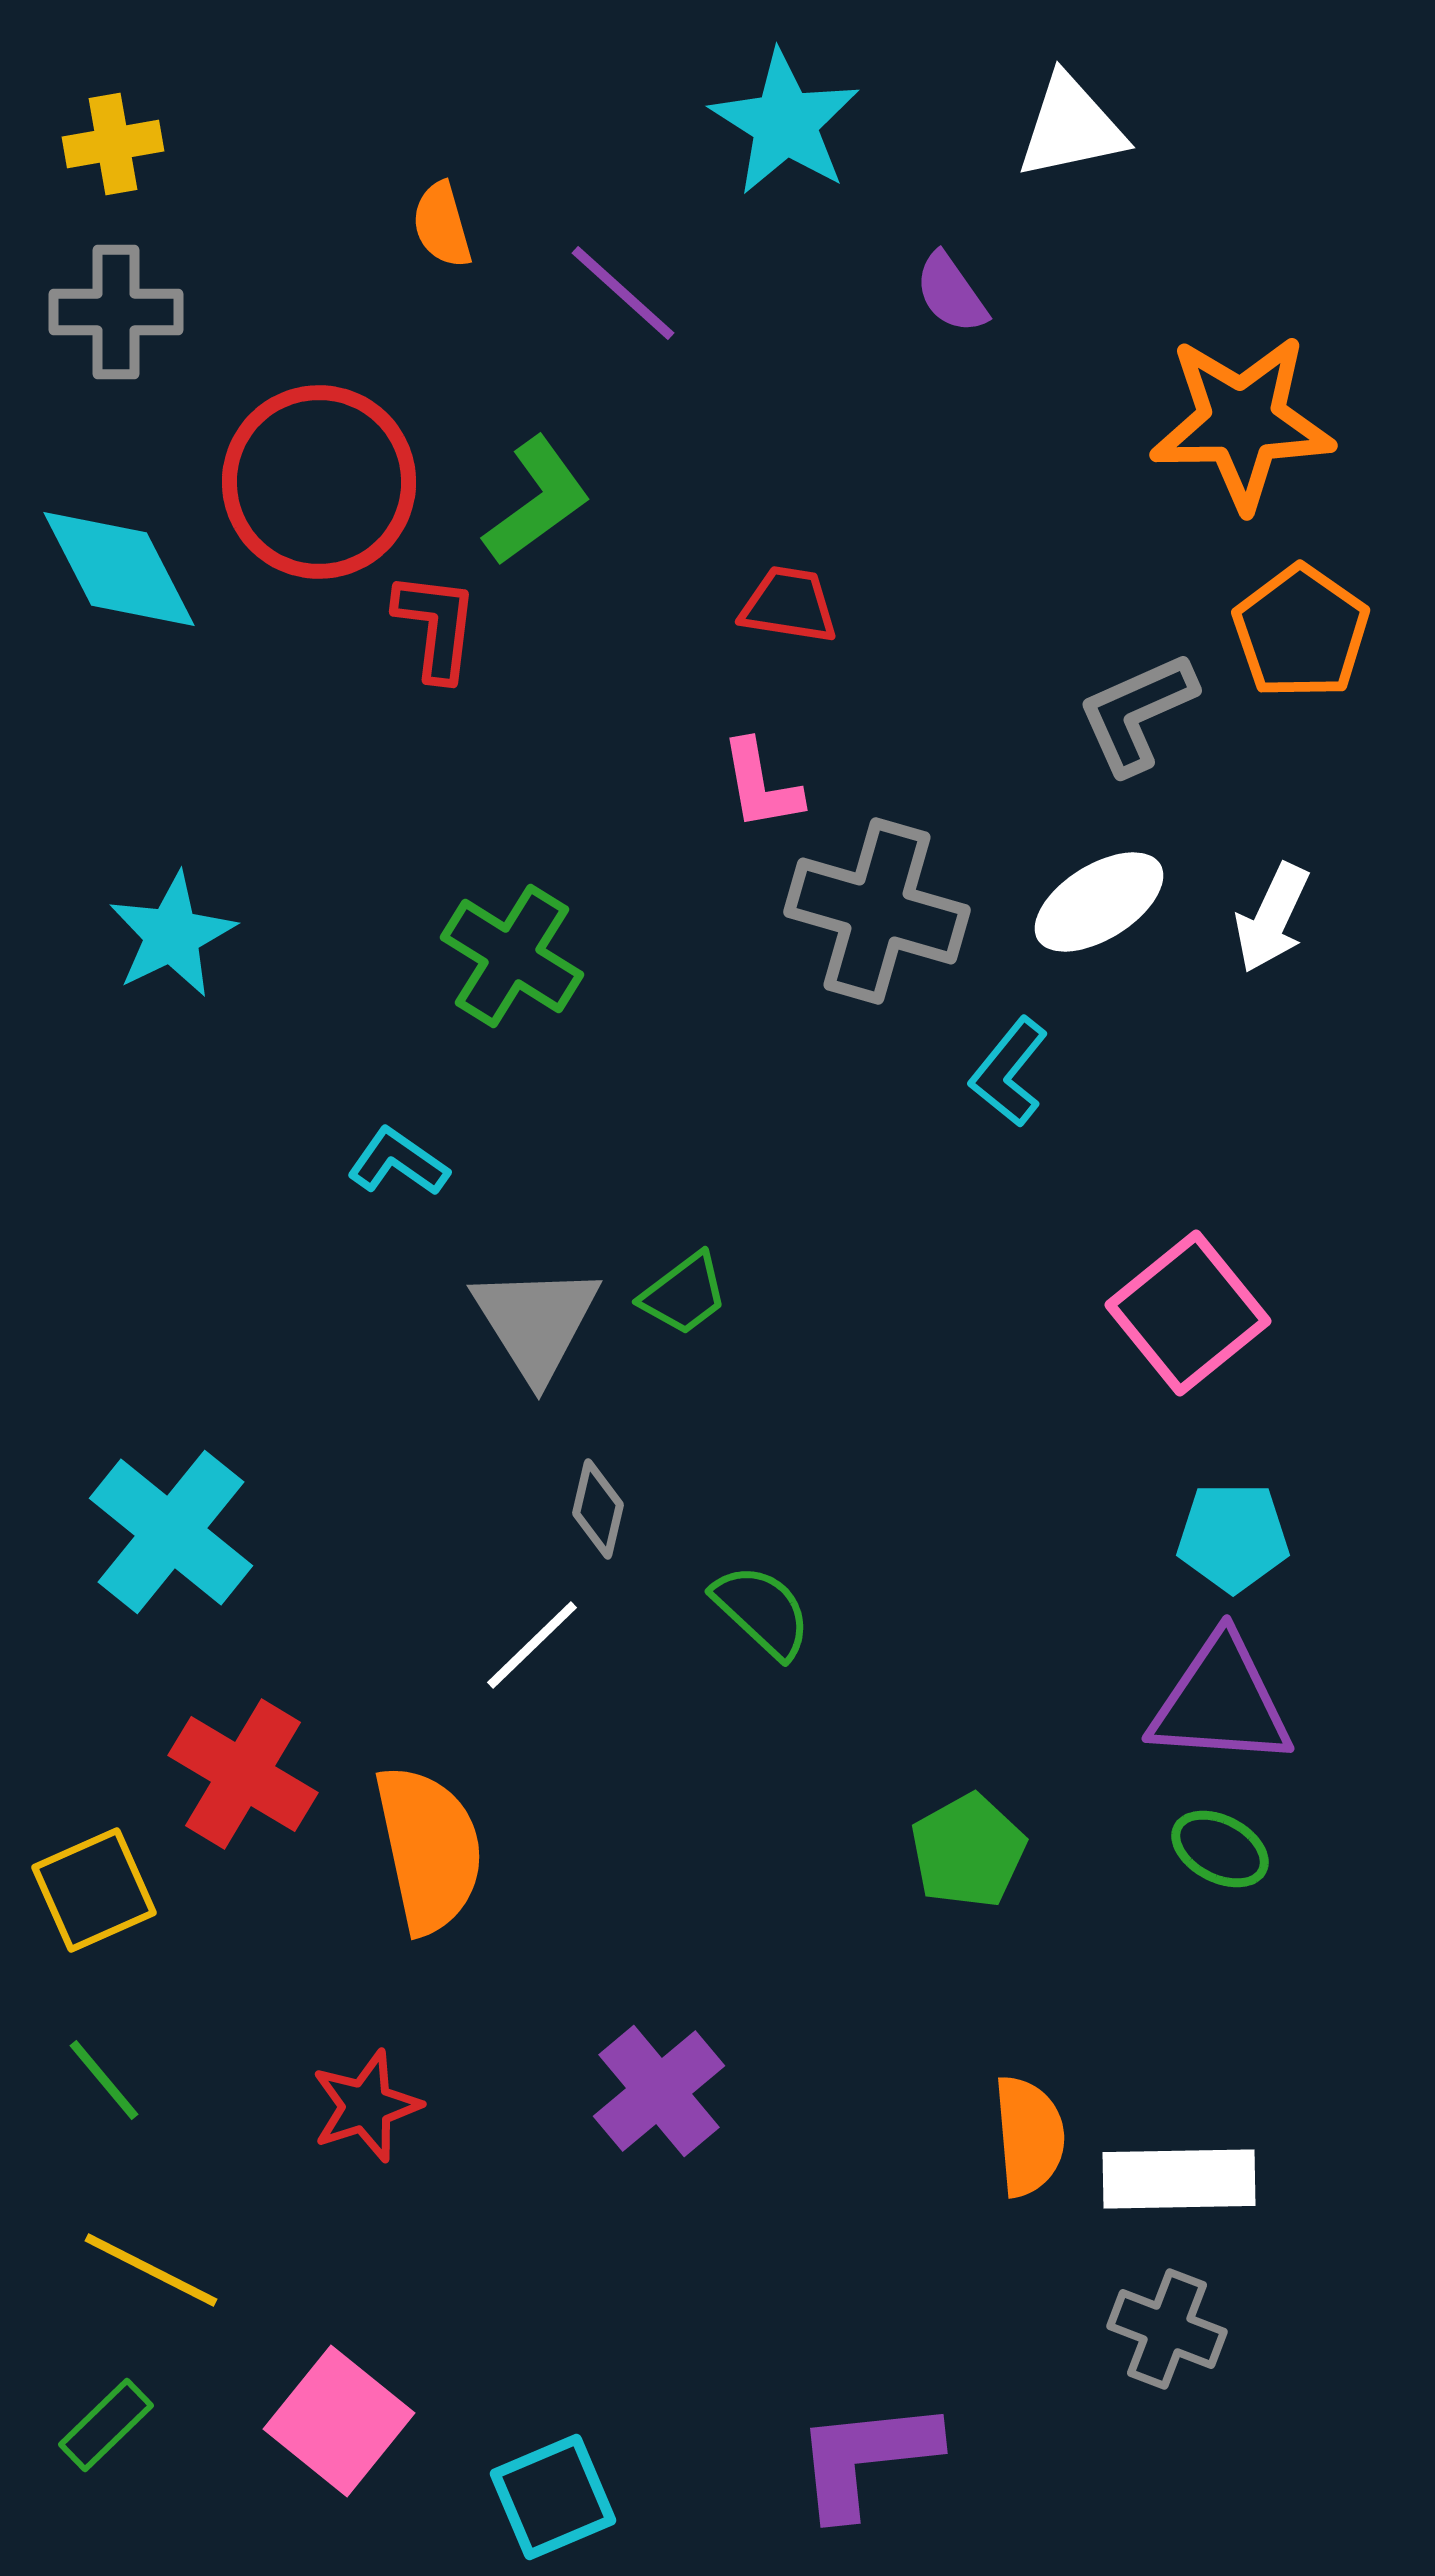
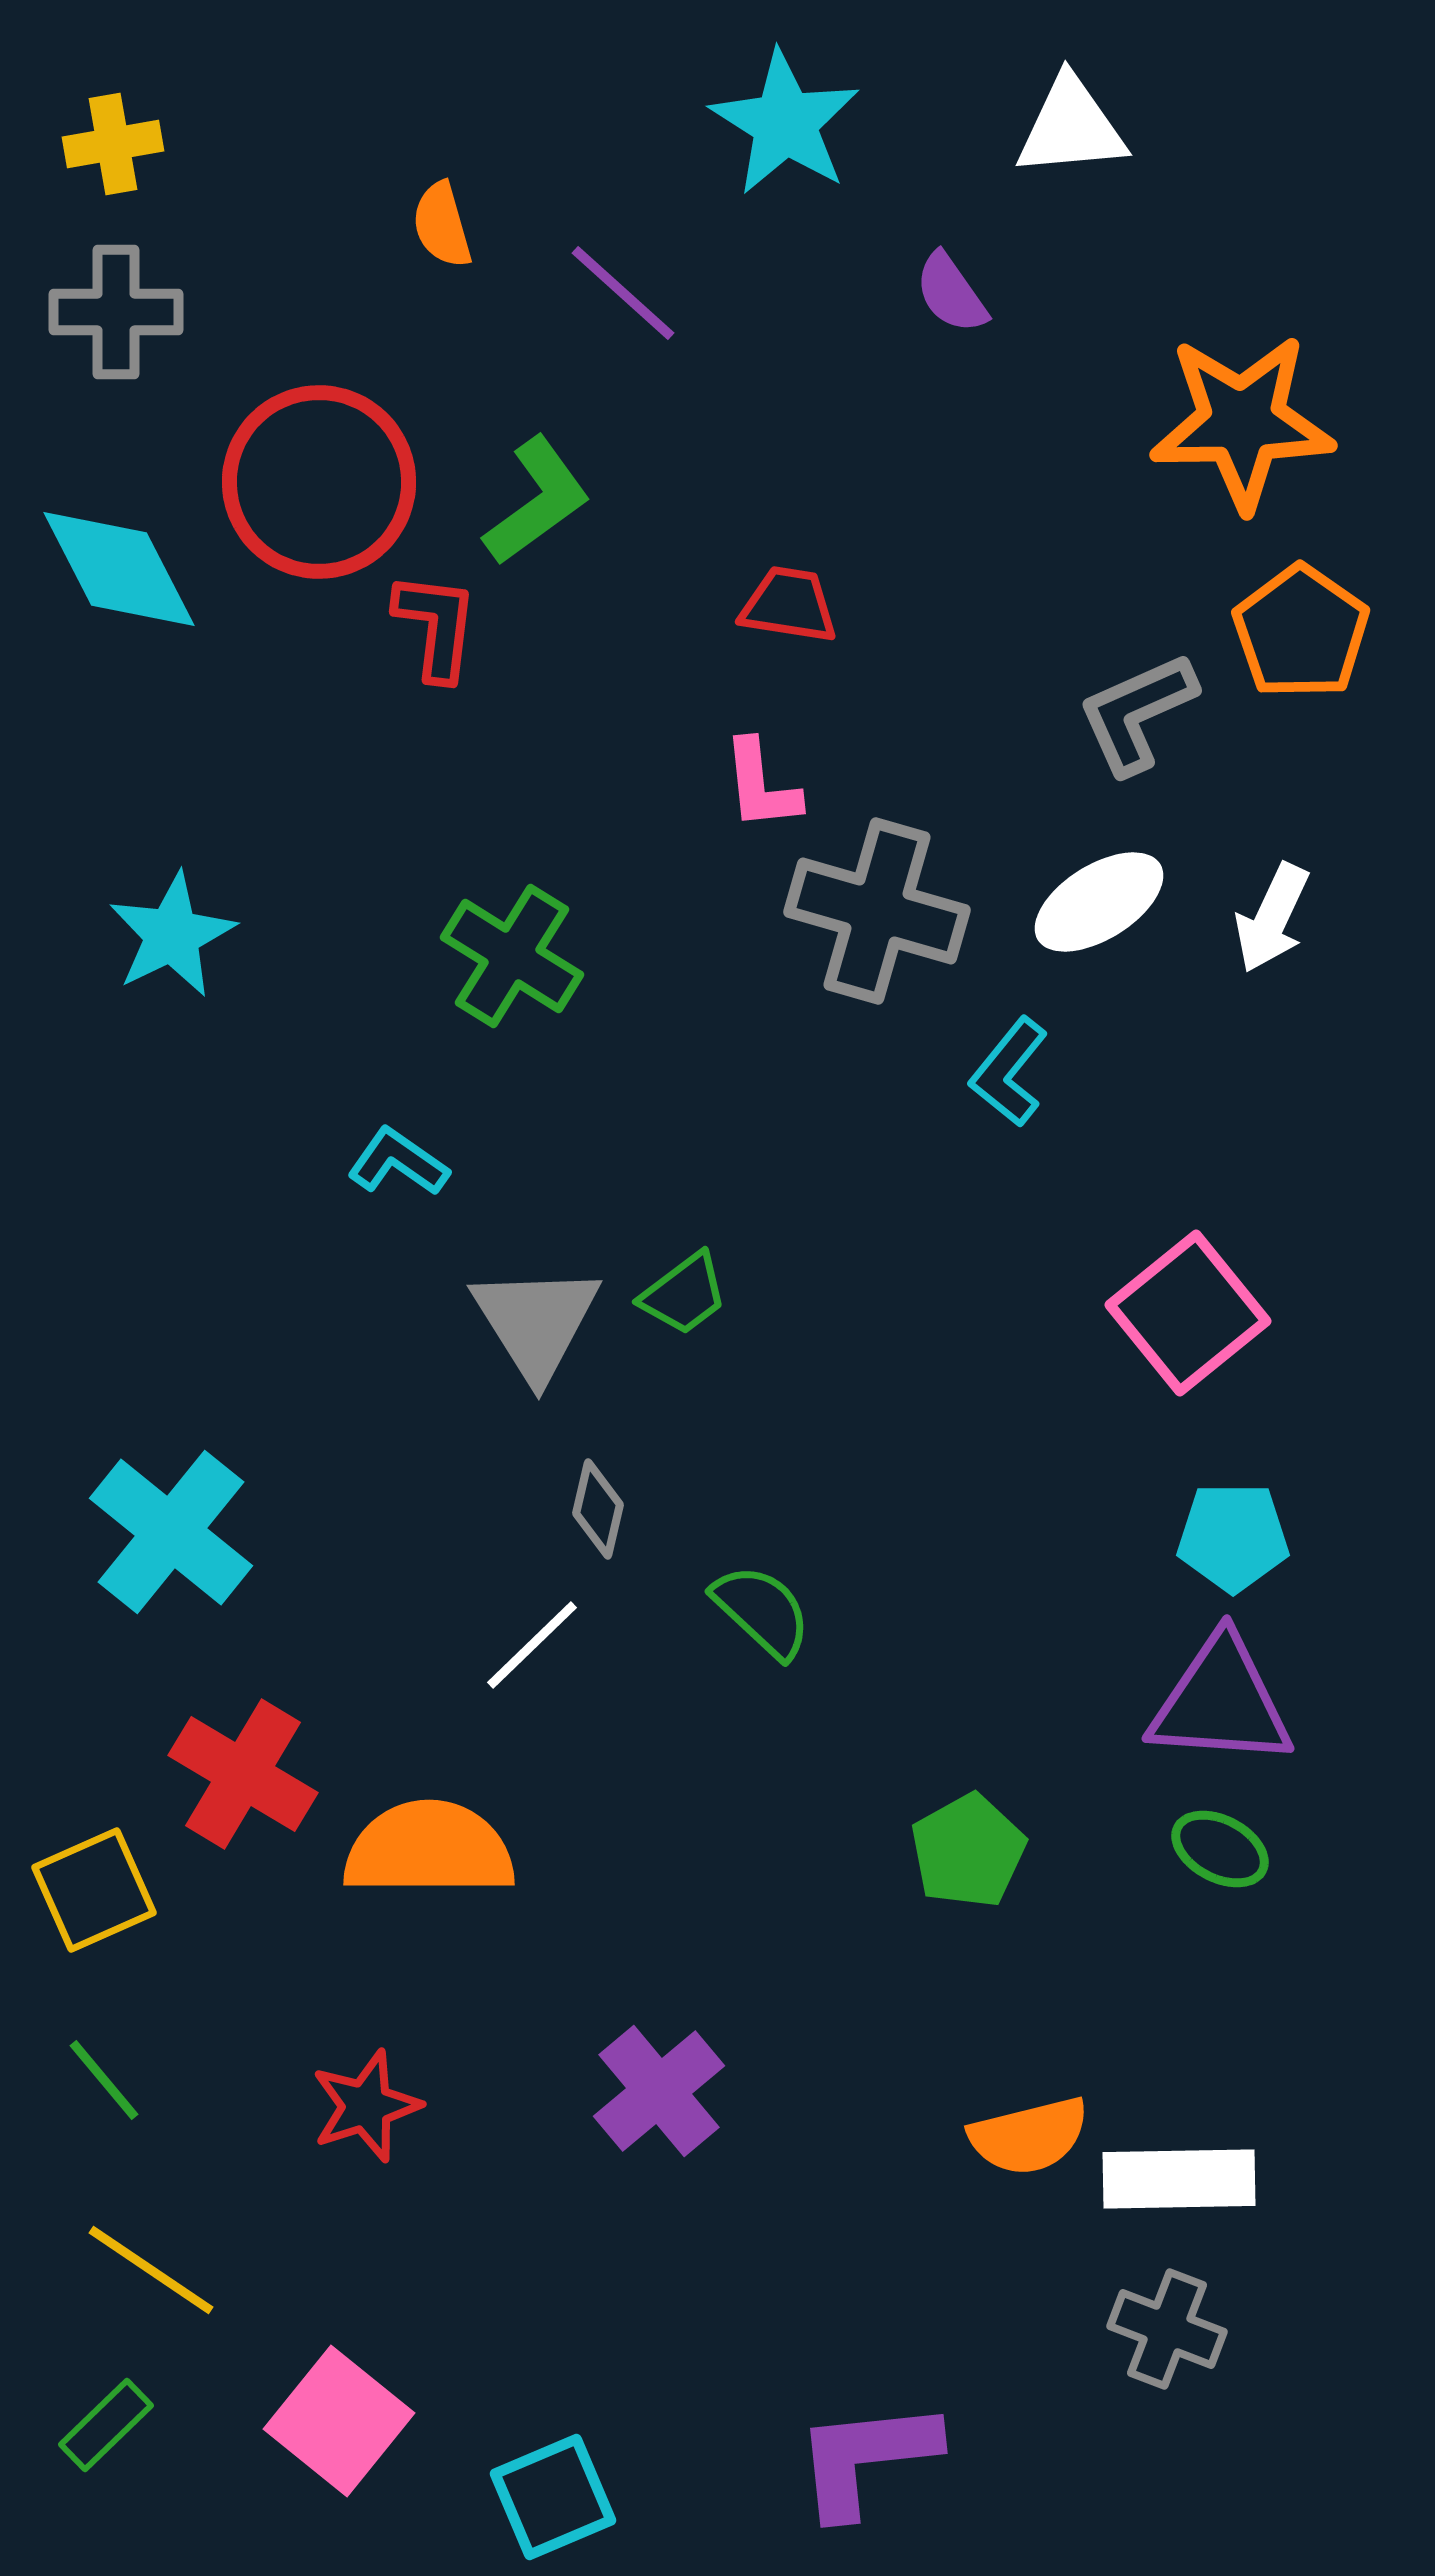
white triangle at (1071, 127): rotated 7 degrees clockwise
pink L-shape at (761, 785): rotated 4 degrees clockwise
orange semicircle at (429, 1849): rotated 78 degrees counterclockwise
orange semicircle at (1029, 2136): rotated 81 degrees clockwise
yellow line at (151, 2270): rotated 7 degrees clockwise
